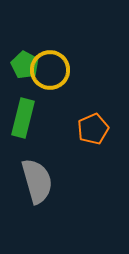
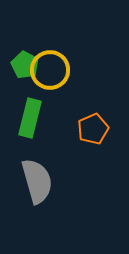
green rectangle: moved 7 px right
